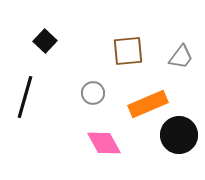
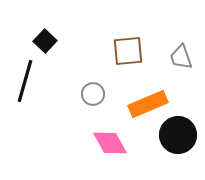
gray trapezoid: rotated 124 degrees clockwise
gray circle: moved 1 px down
black line: moved 16 px up
black circle: moved 1 px left
pink diamond: moved 6 px right
